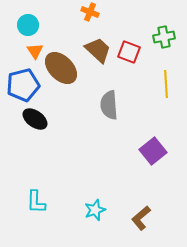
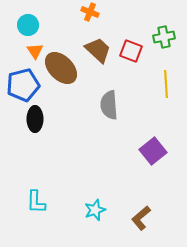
red square: moved 2 px right, 1 px up
black ellipse: rotated 55 degrees clockwise
